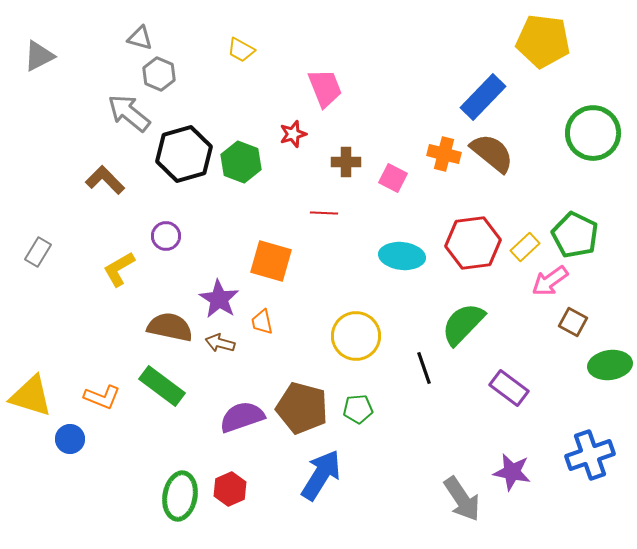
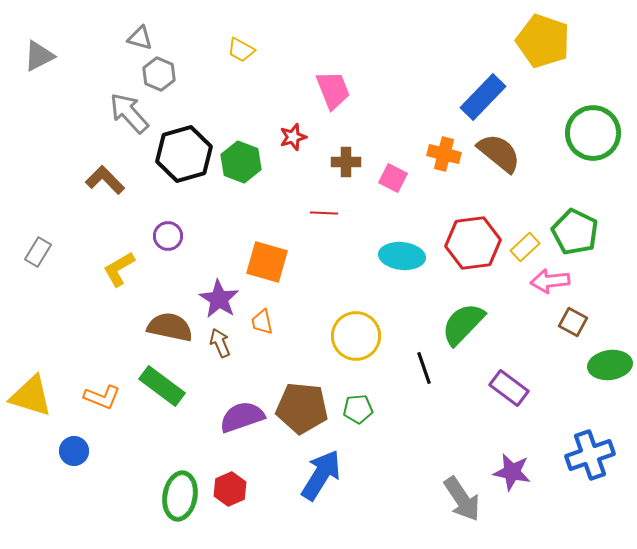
yellow pentagon at (543, 41): rotated 12 degrees clockwise
pink trapezoid at (325, 88): moved 8 px right, 2 px down
gray arrow at (129, 113): rotated 9 degrees clockwise
red star at (293, 134): moved 3 px down
brown semicircle at (492, 153): moved 7 px right
green pentagon at (575, 235): moved 3 px up
purple circle at (166, 236): moved 2 px right
orange square at (271, 261): moved 4 px left, 1 px down
pink arrow at (550, 281): rotated 30 degrees clockwise
brown arrow at (220, 343): rotated 52 degrees clockwise
brown pentagon at (302, 408): rotated 9 degrees counterclockwise
blue circle at (70, 439): moved 4 px right, 12 px down
